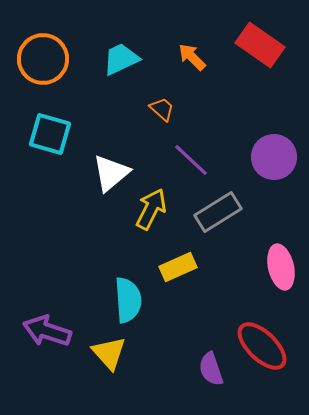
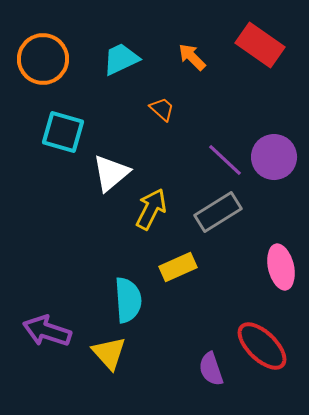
cyan square: moved 13 px right, 2 px up
purple line: moved 34 px right
